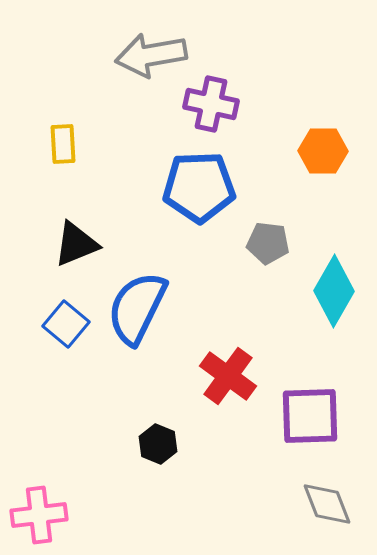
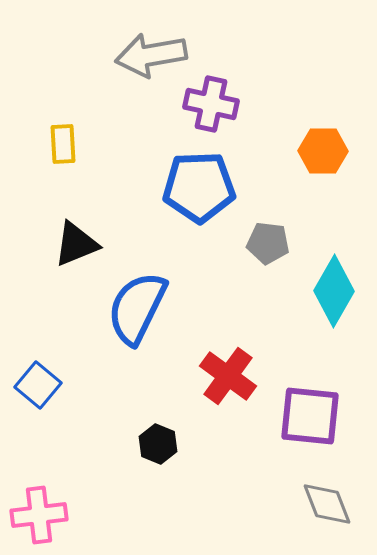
blue square: moved 28 px left, 61 px down
purple square: rotated 8 degrees clockwise
